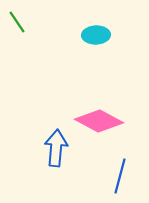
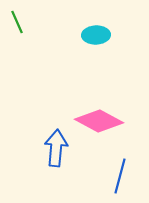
green line: rotated 10 degrees clockwise
